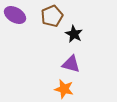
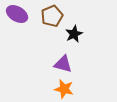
purple ellipse: moved 2 px right, 1 px up
black star: rotated 18 degrees clockwise
purple triangle: moved 8 px left
